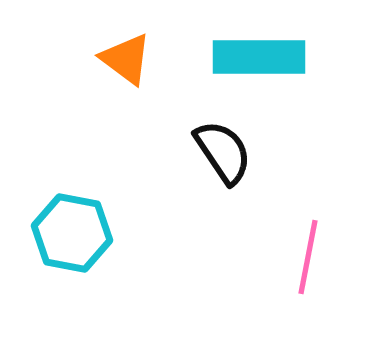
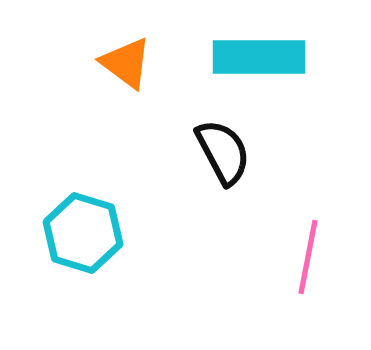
orange triangle: moved 4 px down
black semicircle: rotated 6 degrees clockwise
cyan hexagon: moved 11 px right; rotated 6 degrees clockwise
